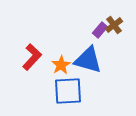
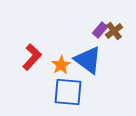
brown cross: moved 6 px down
blue triangle: rotated 20 degrees clockwise
blue square: moved 1 px down; rotated 8 degrees clockwise
